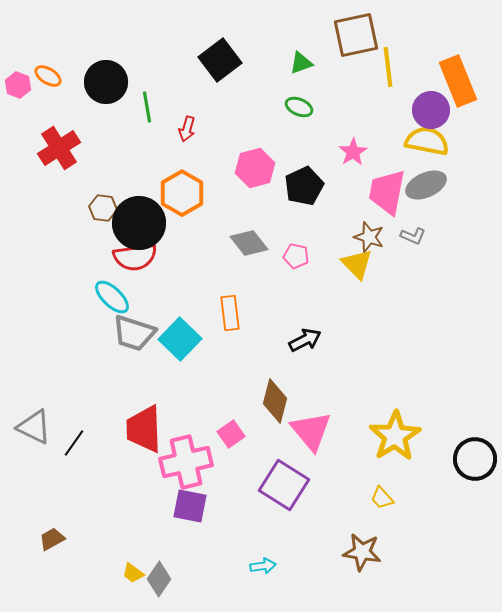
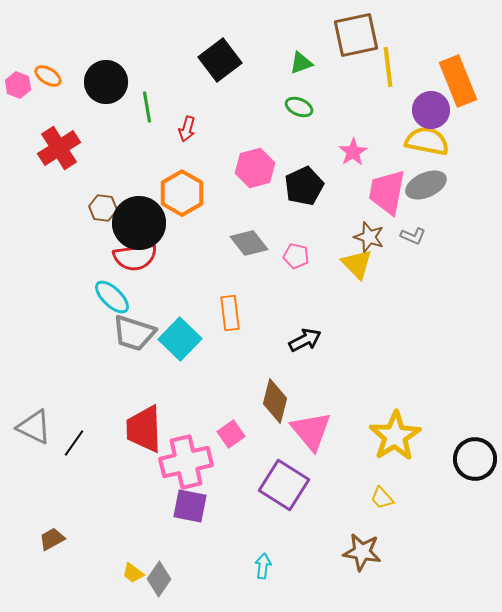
cyan arrow at (263, 566): rotated 75 degrees counterclockwise
